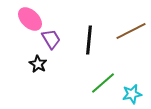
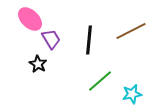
green line: moved 3 px left, 2 px up
